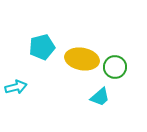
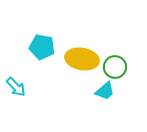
cyan pentagon: rotated 25 degrees clockwise
cyan arrow: rotated 60 degrees clockwise
cyan trapezoid: moved 5 px right, 6 px up
